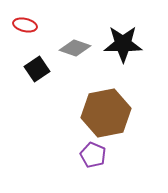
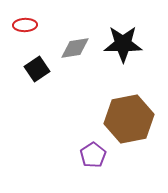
red ellipse: rotated 15 degrees counterclockwise
gray diamond: rotated 28 degrees counterclockwise
brown hexagon: moved 23 px right, 6 px down
purple pentagon: rotated 15 degrees clockwise
